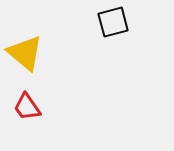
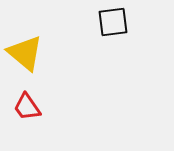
black square: rotated 8 degrees clockwise
